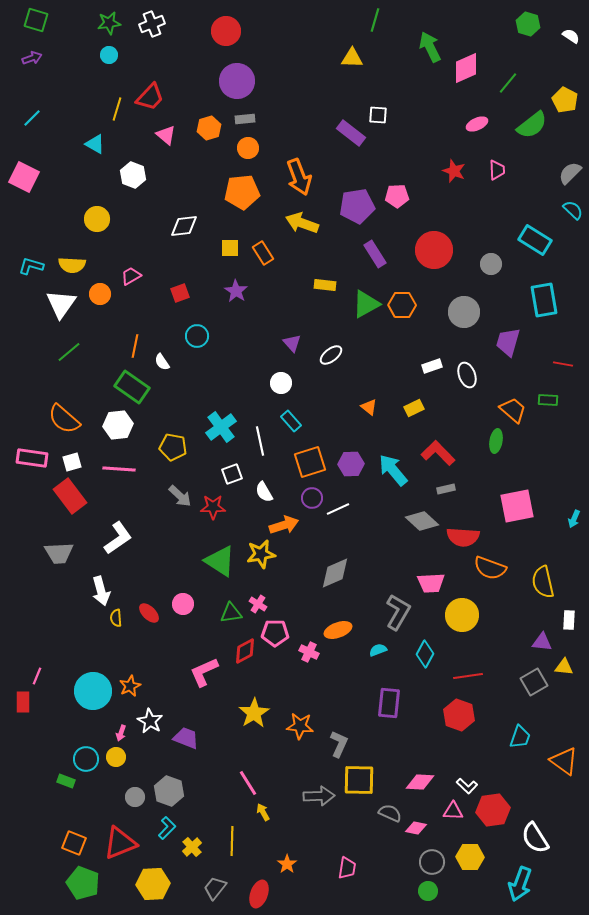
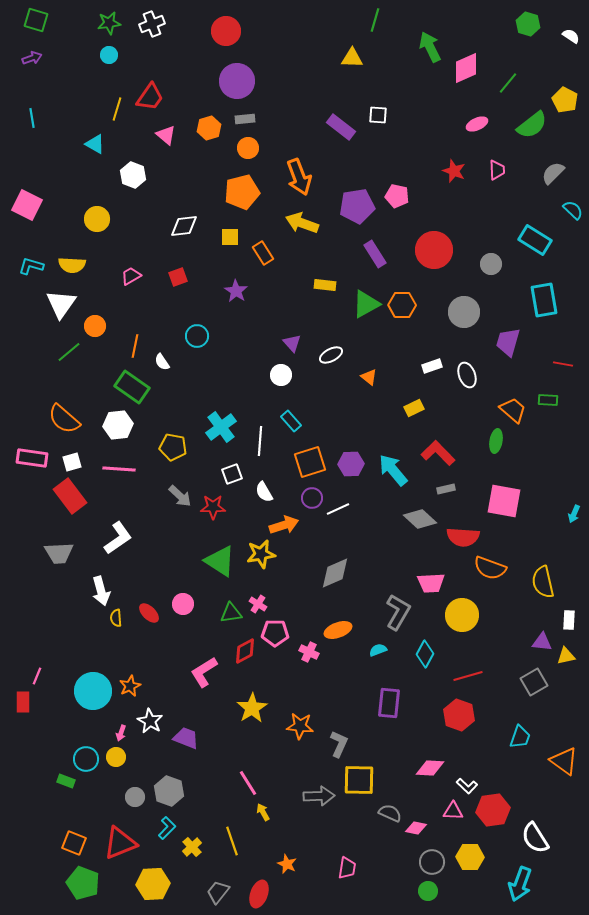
red trapezoid at (150, 97): rotated 8 degrees counterclockwise
cyan line at (32, 118): rotated 54 degrees counterclockwise
purple rectangle at (351, 133): moved 10 px left, 6 px up
gray semicircle at (570, 173): moved 17 px left
pink square at (24, 177): moved 3 px right, 28 px down
orange pentagon at (242, 192): rotated 8 degrees counterclockwise
pink pentagon at (397, 196): rotated 15 degrees clockwise
yellow square at (230, 248): moved 11 px up
red square at (180, 293): moved 2 px left, 16 px up
orange circle at (100, 294): moved 5 px left, 32 px down
white ellipse at (331, 355): rotated 10 degrees clockwise
white circle at (281, 383): moved 8 px up
orange triangle at (369, 407): moved 30 px up
white line at (260, 441): rotated 16 degrees clockwise
pink square at (517, 506): moved 13 px left, 5 px up; rotated 21 degrees clockwise
cyan arrow at (574, 519): moved 5 px up
gray diamond at (422, 521): moved 2 px left, 2 px up
yellow triangle at (564, 667): moved 2 px right, 11 px up; rotated 18 degrees counterclockwise
pink L-shape at (204, 672): rotated 8 degrees counterclockwise
red line at (468, 676): rotated 8 degrees counterclockwise
yellow star at (254, 713): moved 2 px left, 5 px up
pink diamond at (420, 782): moved 10 px right, 14 px up
yellow line at (232, 841): rotated 20 degrees counterclockwise
orange star at (287, 864): rotated 12 degrees counterclockwise
gray trapezoid at (215, 888): moved 3 px right, 4 px down
